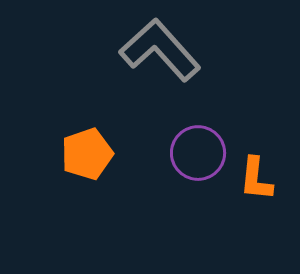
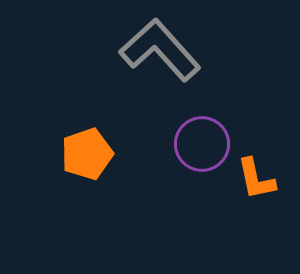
purple circle: moved 4 px right, 9 px up
orange L-shape: rotated 18 degrees counterclockwise
